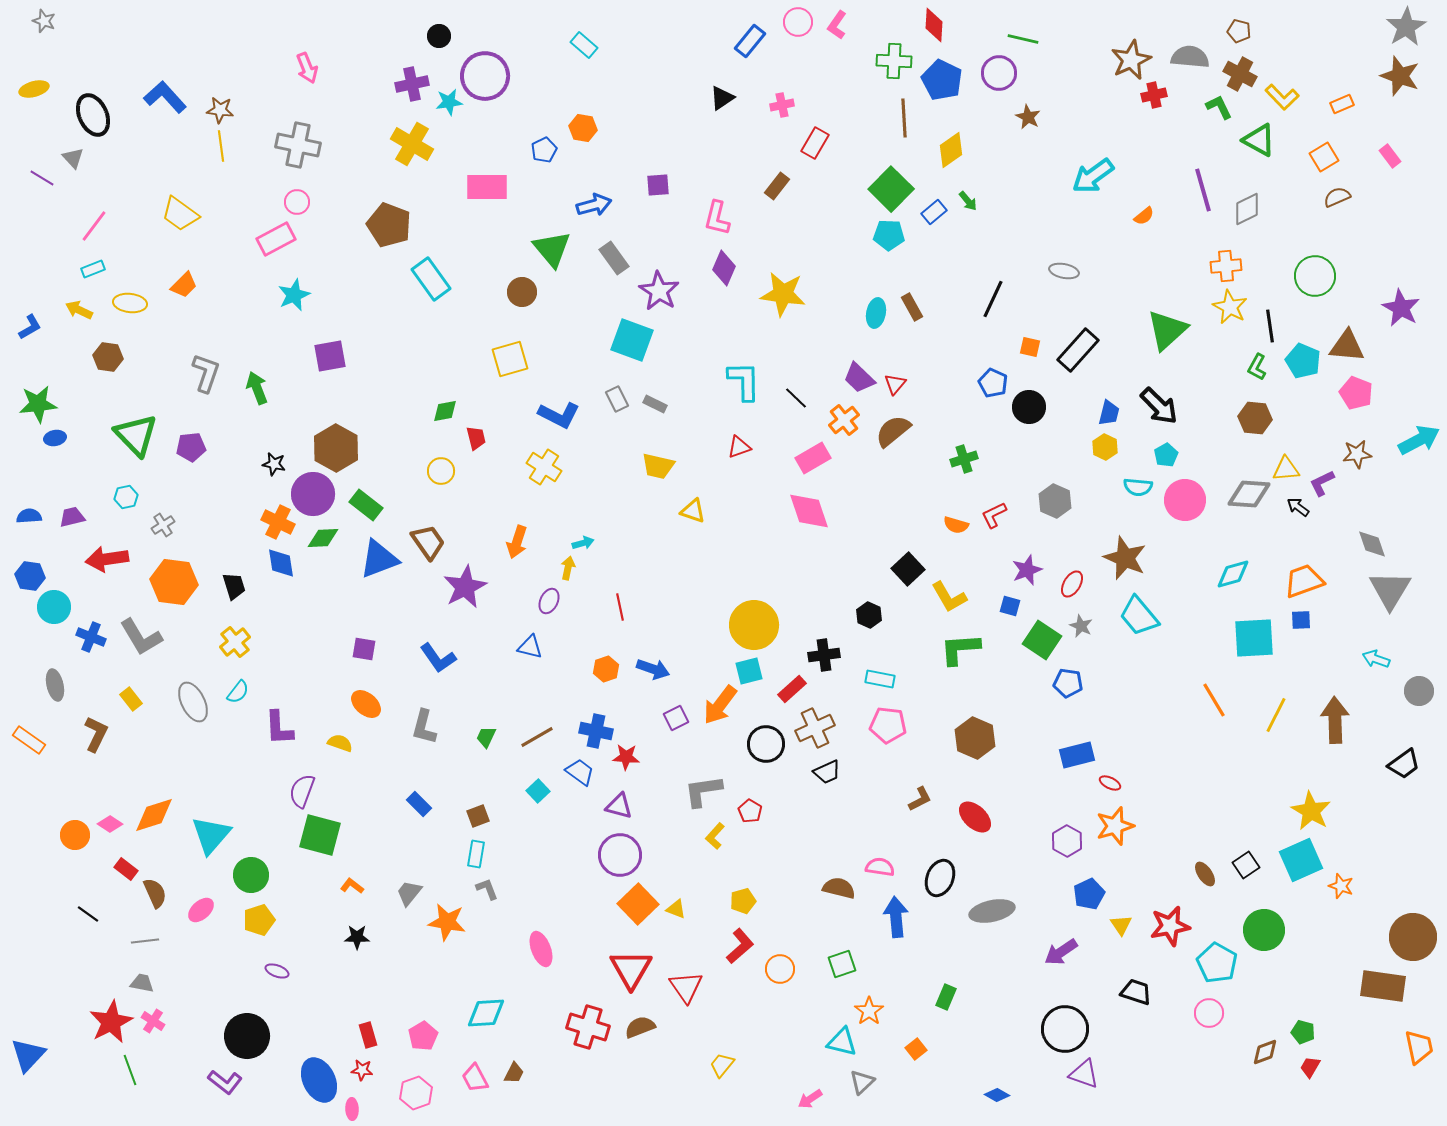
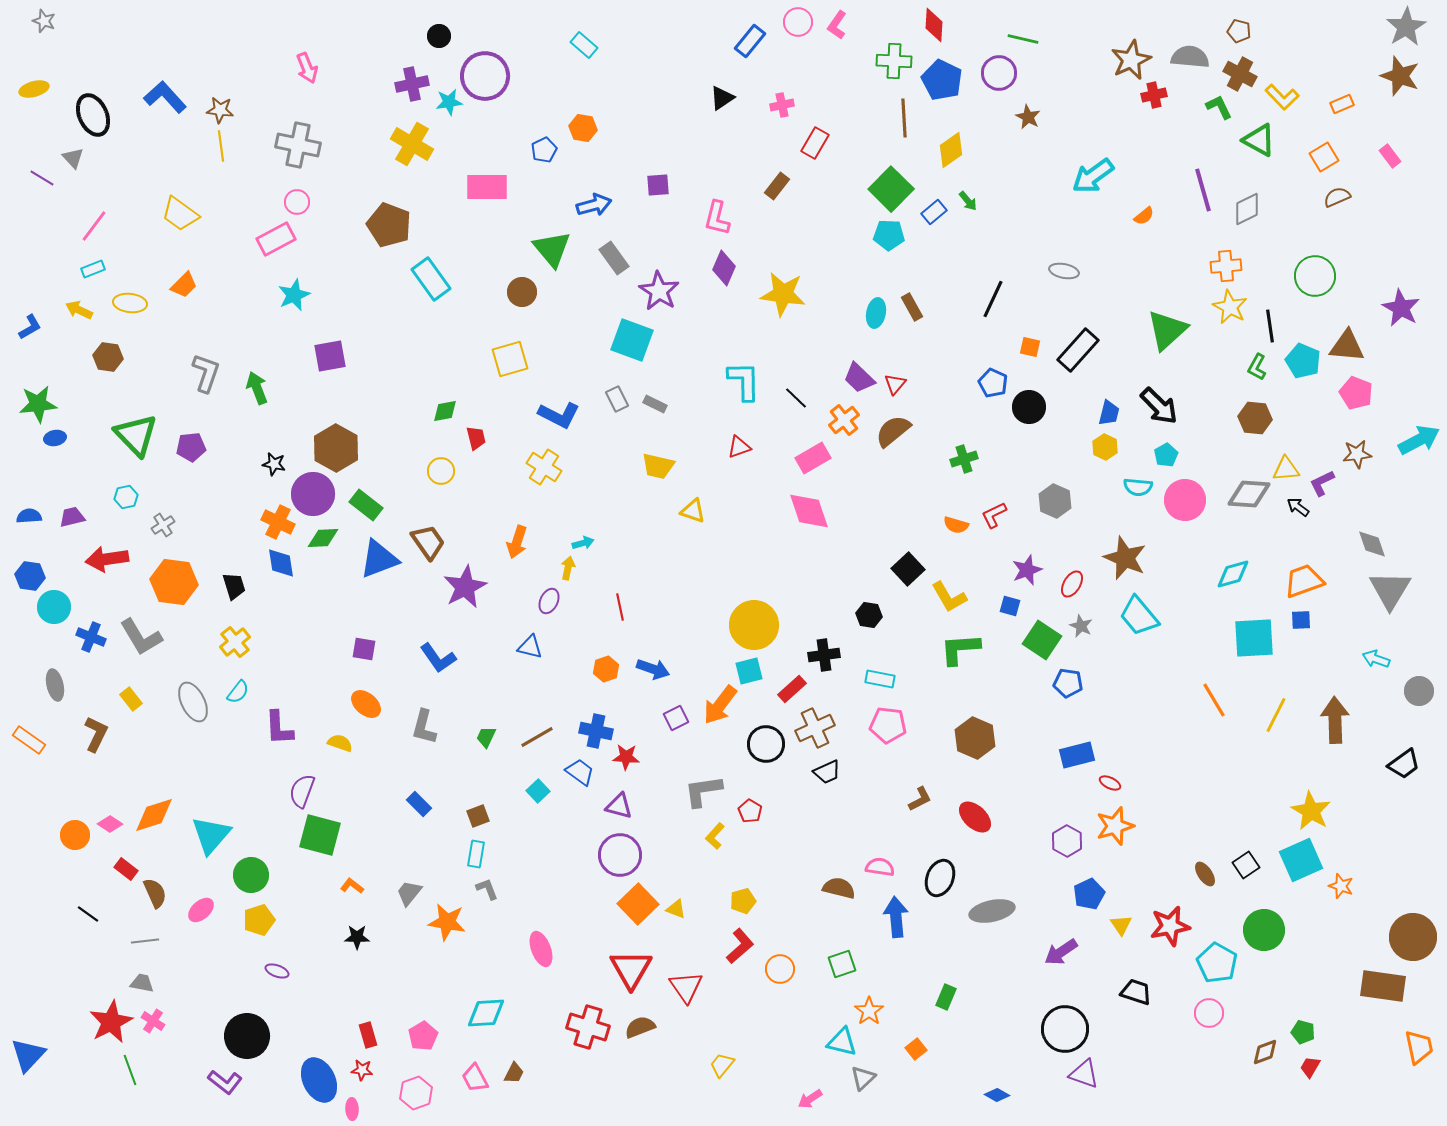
black hexagon at (869, 615): rotated 15 degrees counterclockwise
gray triangle at (862, 1082): moved 1 px right, 4 px up
